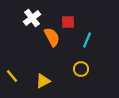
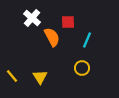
white cross: rotated 12 degrees counterclockwise
yellow circle: moved 1 px right, 1 px up
yellow triangle: moved 3 px left, 4 px up; rotated 35 degrees counterclockwise
